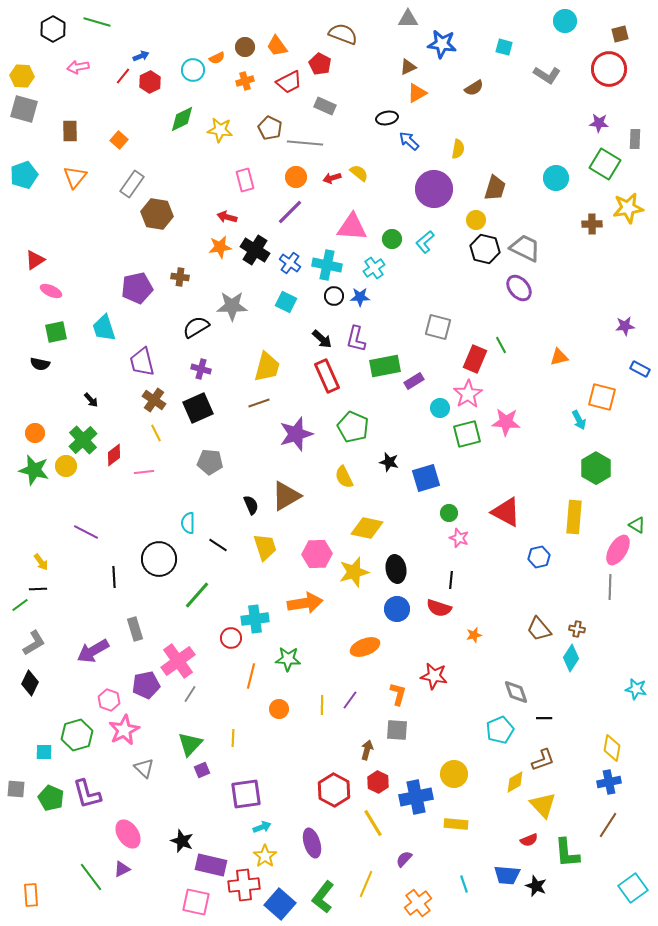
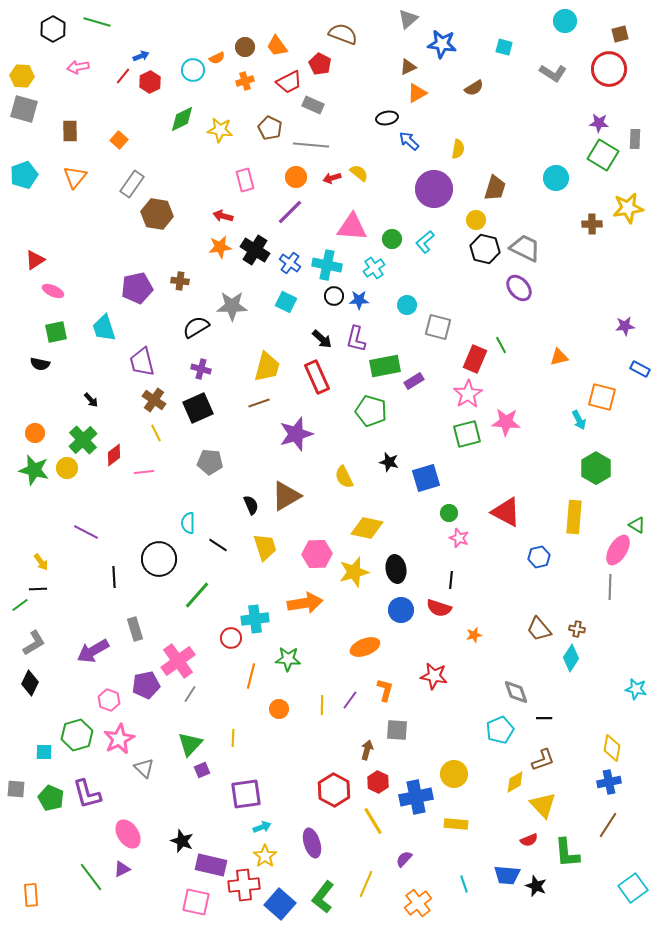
gray triangle at (408, 19): rotated 40 degrees counterclockwise
gray L-shape at (547, 75): moved 6 px right, 2 px up
gray rectangle at (325, 106): moved 12 px left, 1 px up
gray line at (305, 143): moved 6 px right, 2 px down
green square at (605, 164): moved 2 px left, 9 px up
red arrow at (227, 217): moved 4 px left, 1 px up
brown cross at (180, 277): moved 4 px down
pink ellipse at (51, 291): moved 2 px right
blue star at (360, 297): moved 1 px left, 3 px down
red rectangle at (327, 376): moved 10 px left, 1 px down
cyan circle at (440, 408): moved 33 px left, 103 px up
green pentagon at (353, 427): moved 18 px right, 16 px up; rotated 8 degrees counterclockwise
yellow circle at (66, 466): moved 1 px right, 2 px down
blue circle at (397, 609): moved 4 px right, 1 px down
orange L-shape at (398, 694): moved 13 px left, 4 px up
pink star at (124, 730): moved 5 px left, 9 px down
yellow line at (373, 823): moved 2 px up
